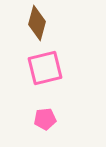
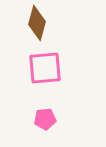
pink square: rotated 9 degrees clockwise
